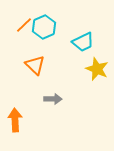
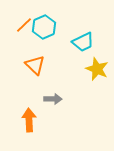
orange arrow: moved 14 px right
